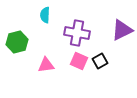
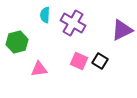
purple cross: moved 4 px left, 10 px up; rotated 20 degrees clockwise
black square: rotated 28 degrees counterclockwise
pink triangle: moved 7 px left, 4 px down
